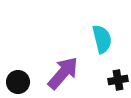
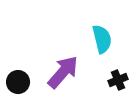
purple arrow: moved 1 px up
black cross: rotated 12 degrees counterclockwise
